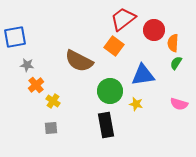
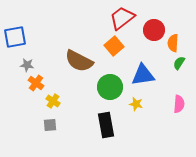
red trapezoid: moved 1 px left, 1 px up
orange square: rotated 12 degrees clockwise
green semicircle: moved 3 px right
orange cross: moved 2 px up; rotated 14 degrees counterclockwise
green circle: moved 4 px up
pink semicircle: rotated 102 degrees counterclockwise
gray square: moved 1 px left, 3 px up
